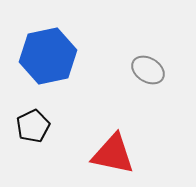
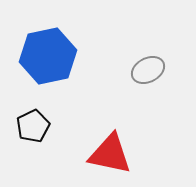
gray ellipse: rotated 60 degrees counterclockwise
red triangle: moved 3 px left
